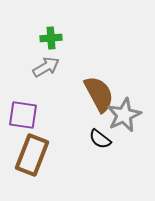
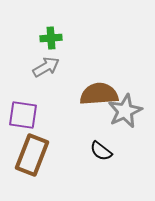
brown semicircle: rotated 66 degrees counterclockwise
gray star: moved 1 px right, 4 px up
black semicircle: moved 1 px right, 12 px down
